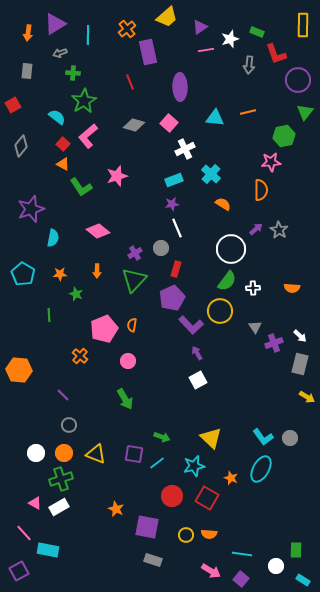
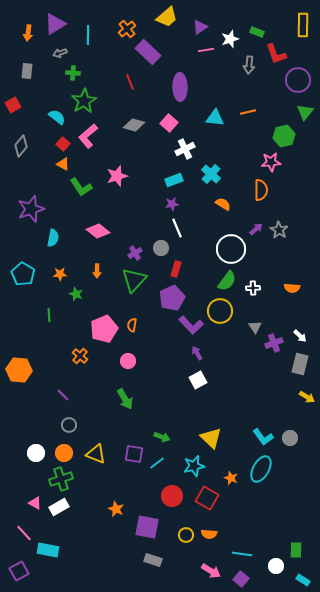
purple rectangle at (148, 52): rotated 35 degrees counterclockwise
